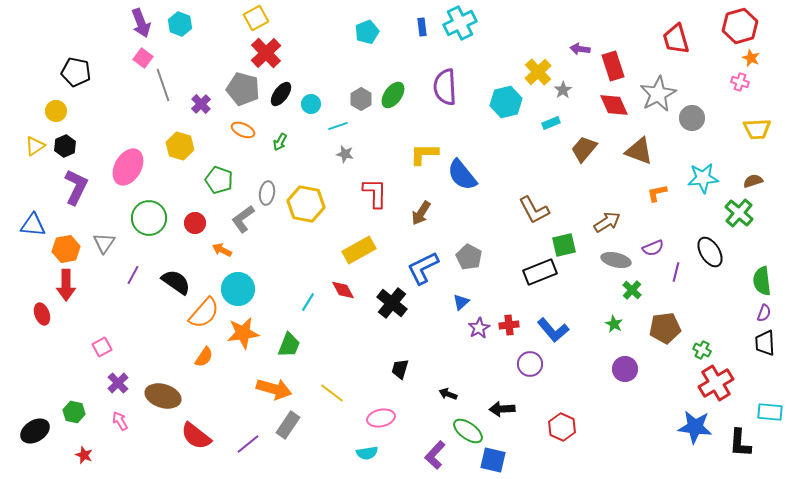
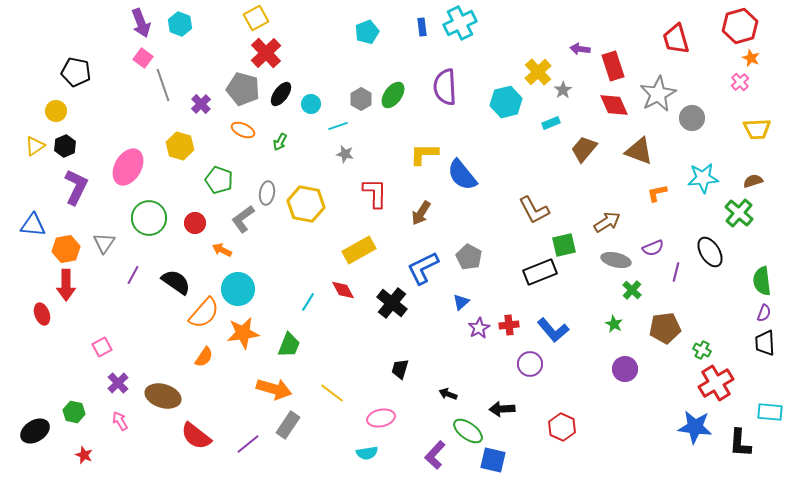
pink cross at (740, 82): rotated 30 degrees clockwise
